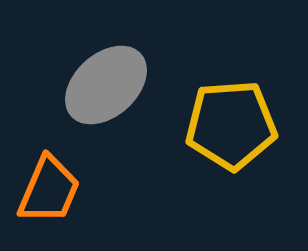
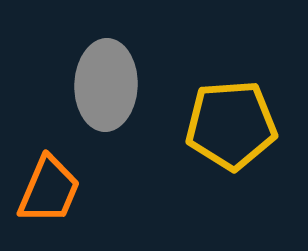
gray ellipse: rotated 46 degrees counterclockwise
